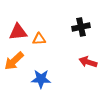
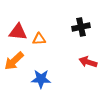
red triangle: rotated 12 degrees clockwise
